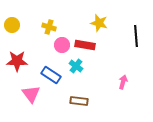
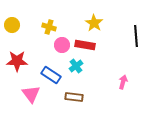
yellow star: moved 5 px left; rotated 18 degrees clockwise
cyan cross: rotated 16 degrees clockwise
brown rectangle: moved 5 px left, 4 px up
